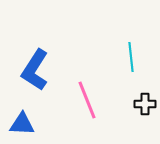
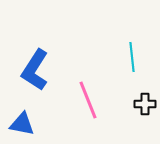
cyan line: moved 1 px right
pink line: moved 1 px right
blue triangle: rotated 8 degrees clockwise
